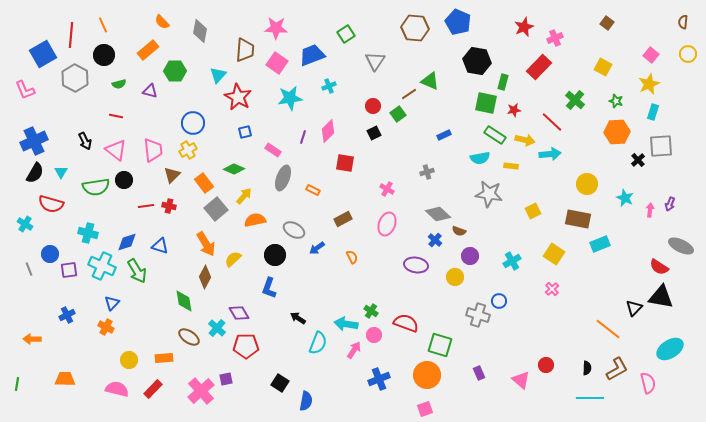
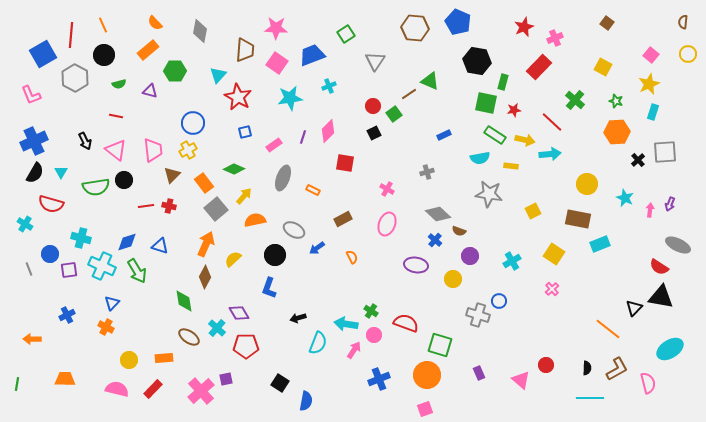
orange semicircle at (162, 22): moved 7 px left, 1 px down
pink L-shape at (25, 90): moved 6 px right, 5 px down
green square at (398, 114): moved 4 px left
gray square at (661, 146): moved 4 px right, 6 px down
pink rectangle at (273, 150): moved 1 px right, 5 px up; rotated 70 degrees counterclockwise
cyan cross at (88, 233): moved 7 px left, 5 px down
orange arrow at (206, 244): rotated 125 degrees counterclockwise
gray ellipse at (681, 246): moved 3 px left, 1 px up
yellow circle at (455, 277): moved 2 px left, 2 px down
black arrow at (298, 318): rotated 49 degrees counterclockwise
